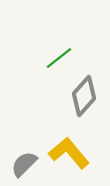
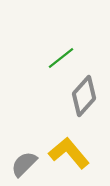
green line: moved 2 px right
